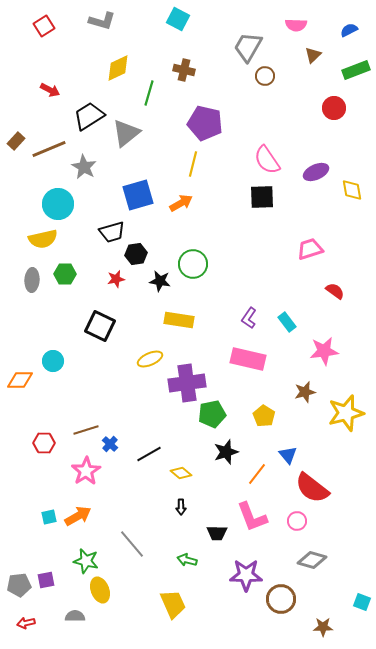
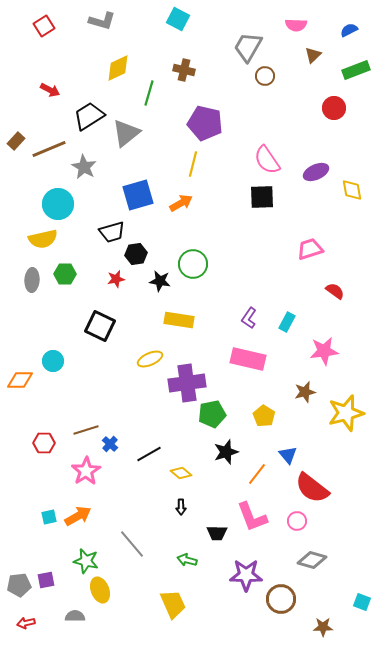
cyan rectangle at (287, 322): rotated 66 degrees clockwise
